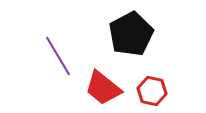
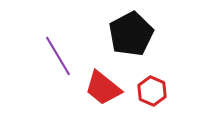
red hexagon: rotated 12 degrees clockwise
